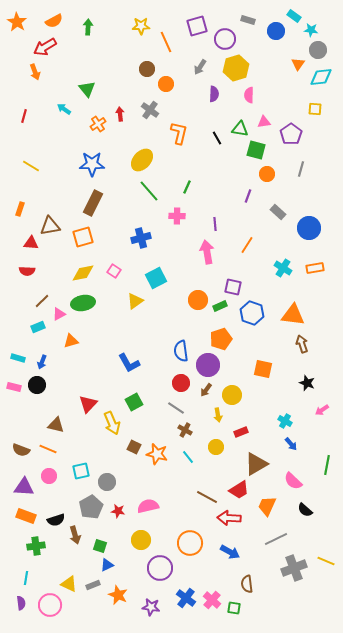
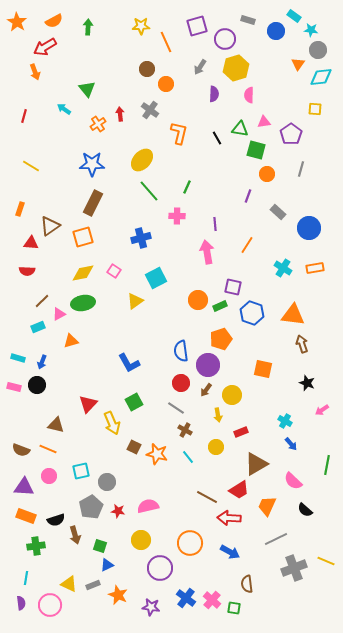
brown triangle at (50, 226): rotated 25 degrees counterclockwise
